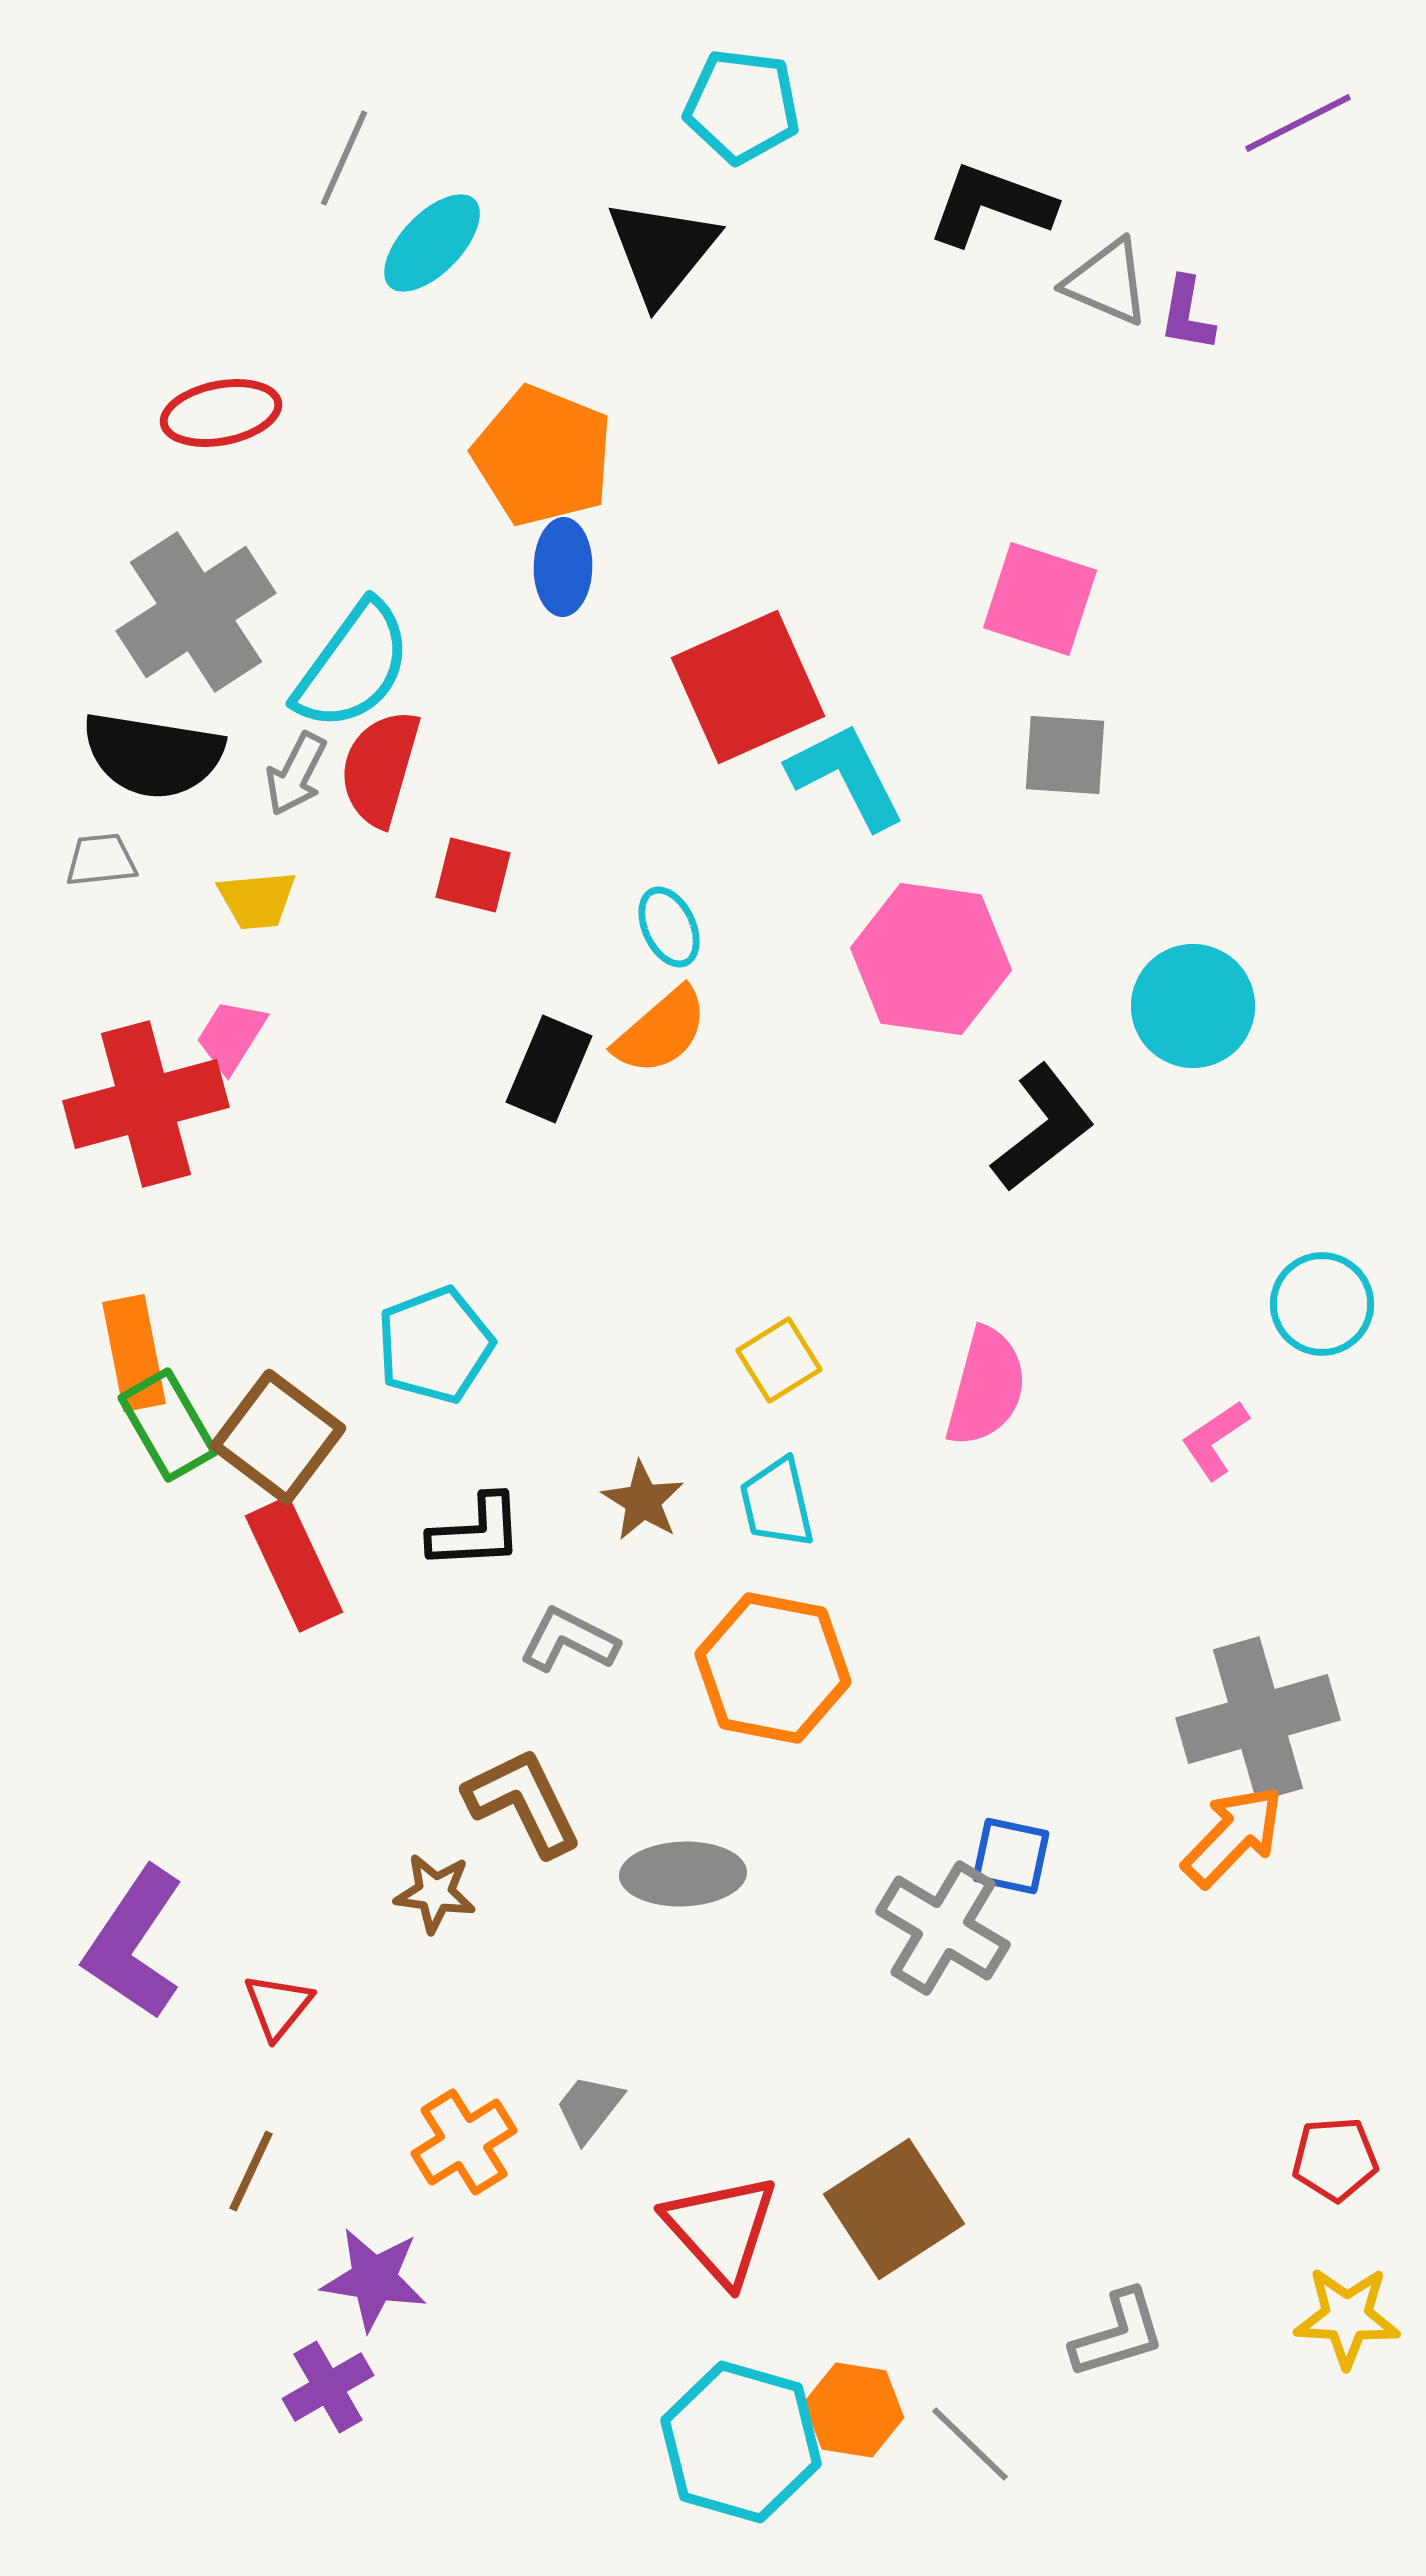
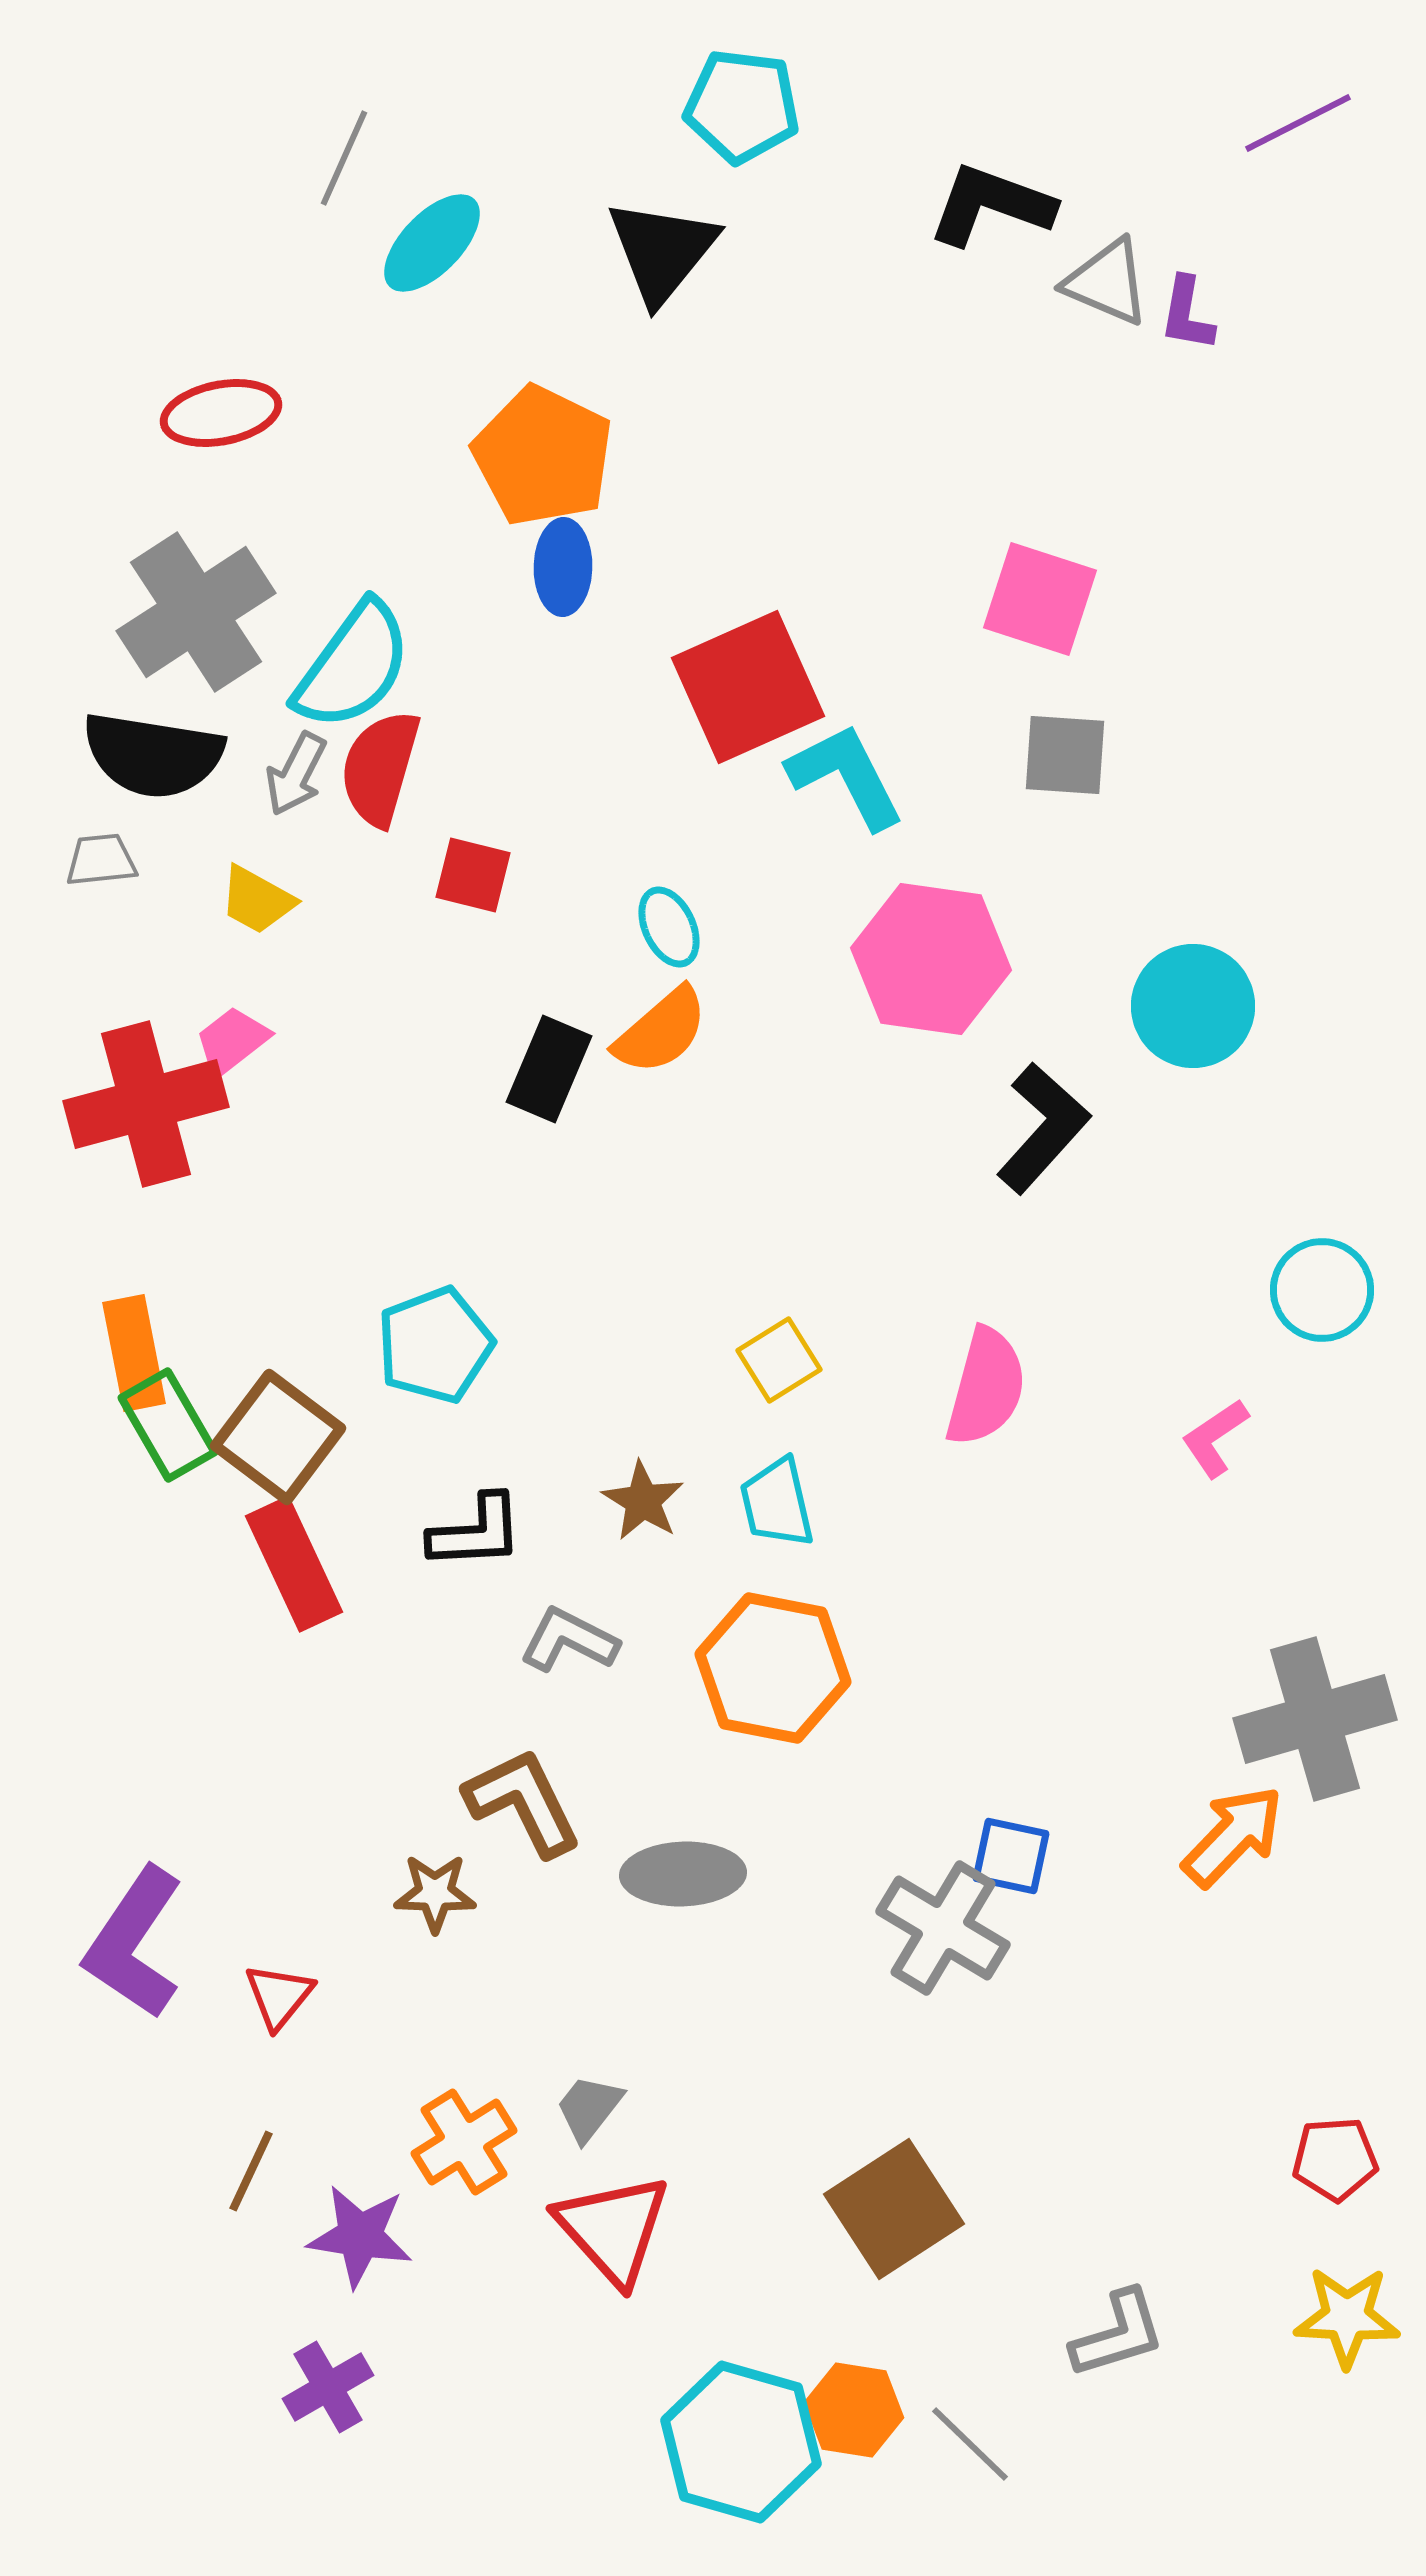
orange pentagon at (543, 456): rotated 4 degrees clockwise
yellow trapezoid at (257, 900): rotated 34 degrees clockwise
pink trapezoid at (231, 1036): moved 1 px right, 5 px down; rotated 20 degrees clockwise
black L-shape at (1043, 1128): rotated 10 degrees counterclockwise
cyan circle at (1322, 1304): moved 14 px up
pink L-shape at (1215, 1440): moved 2 px up
gray cross at (1258, 1719): moved 57 px right
brown star at (435, 1893): rotated 6 degrees counterclockwise
red triangle at (278, 2006): moved 1 px right, 10 px up
red triangle at (721, 2229): moved 108 px left
purple star at (374, 2279): moved 14 px left, 43 px up
